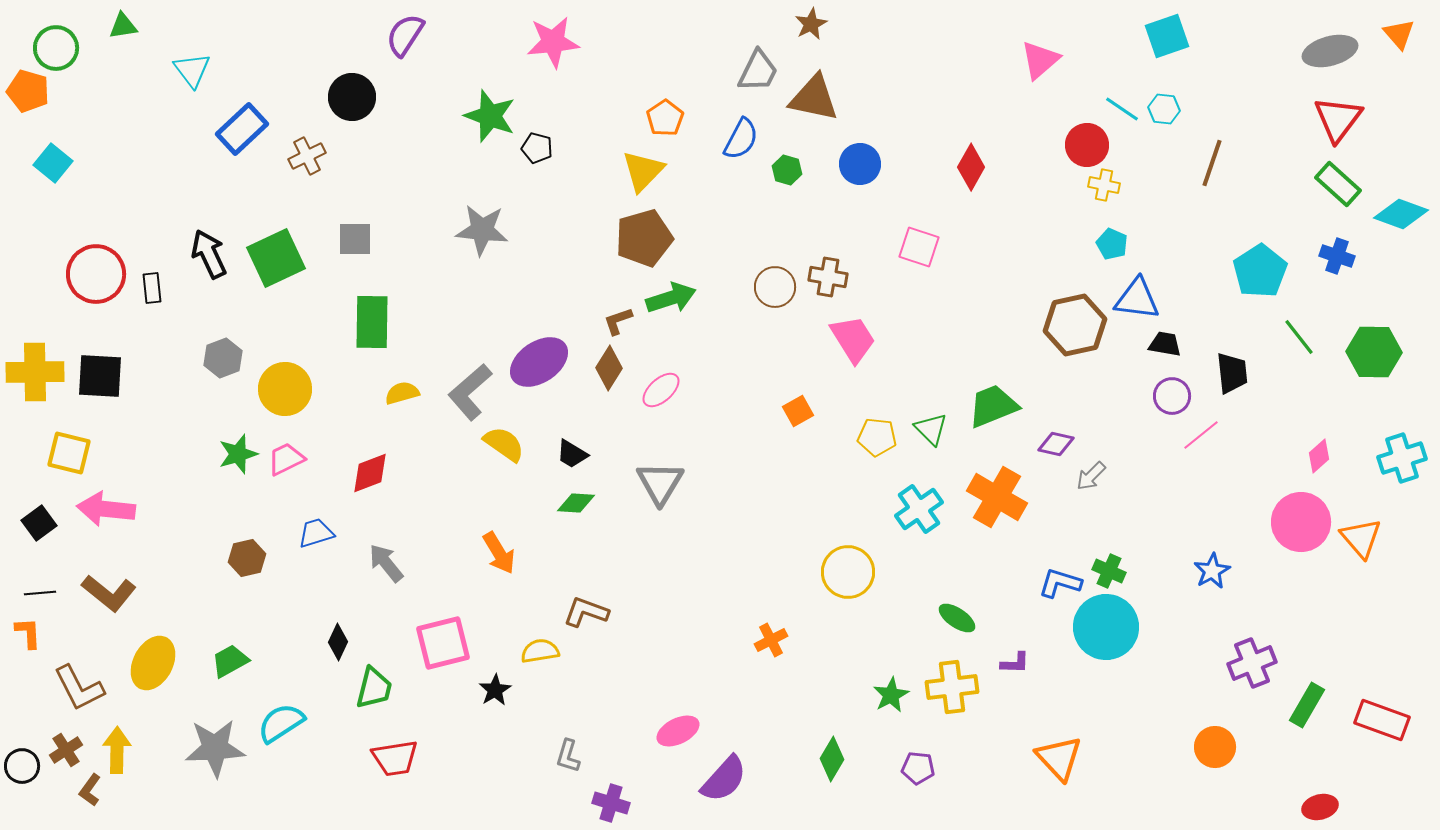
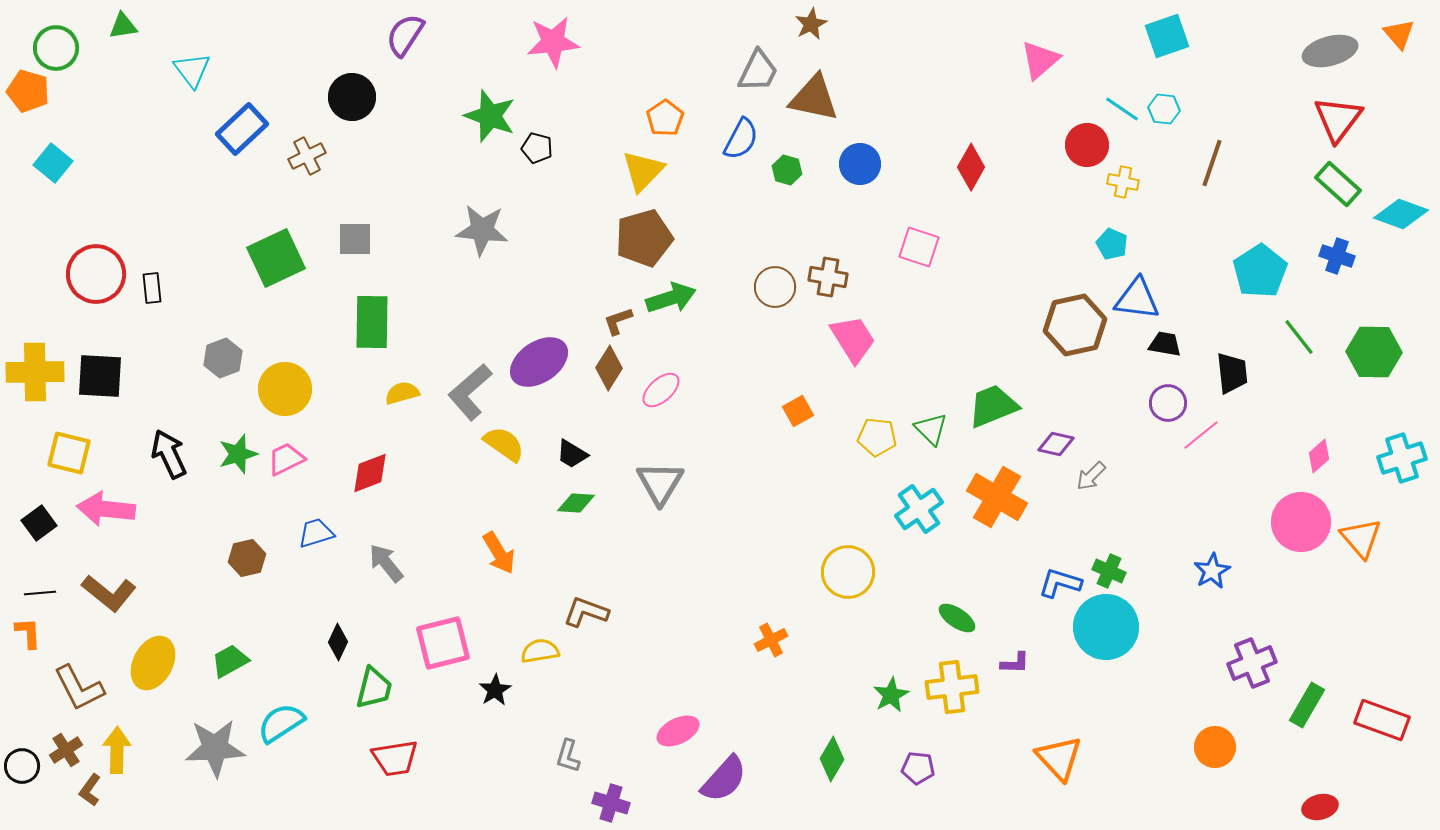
yellow cross at (1104, 185): moved 19 px right, 3 px up
black arrow at (209, 254): moved 40 px left, 200 px down
purple circle at (1172, 396): moved 4 px left, 7 px down
